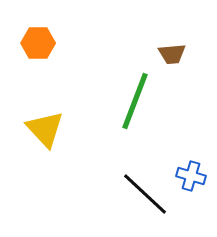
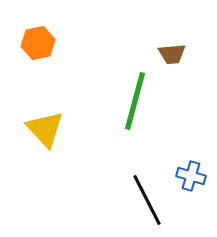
orange hexagon: rotated 12 degrees counterclockwise
green line: rotated 6 degrees counterclockwise
black line: moved 2 px right, 6 px down; rotated 20 degrees clockwise
